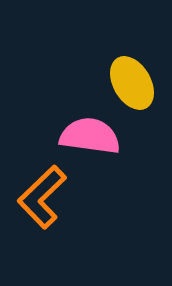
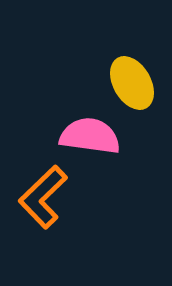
orange L-shape: moved 1 px right
